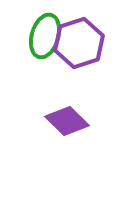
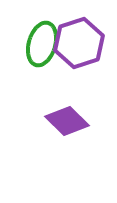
green ellipse: moved 3 px left, 8 px down
